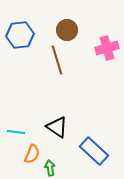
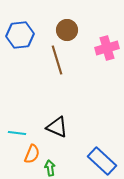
black triangle: rotated 10 degrees counterclockwise
cyan line: moved 1 px right, 1 px down
blue rectangle: moved 8 px right, 10 px down
